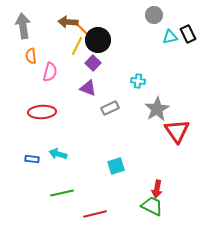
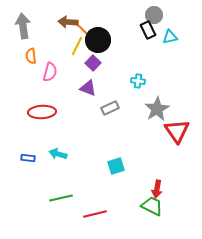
black rectangle: moved 40 px left, 4 px up
blue rectangle: moved 4 px left, 1 px up
green line: moved 1 px left, 5 px down
